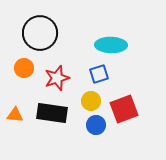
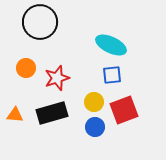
black circle: moved 11 px up
cyan ellipse: rotated 24 degrees clockwise
orange circle: moved 2 px right
blue square: moved 13 px right, 1 px down; rotated 12 degrees clockwise
yellow circle: moved 3 px right, 1 px down
red square: moved 1 px down
black rectangle: rotated 24 degrees counterclockwise
blue circle: moved 1 px left, 2 px down
